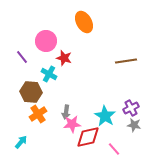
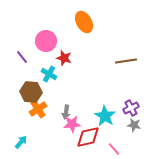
orange cross: moved 5 px up
